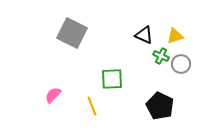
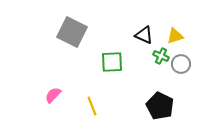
gray square: moved 1 px up
green square: moved 17 px up
